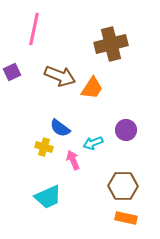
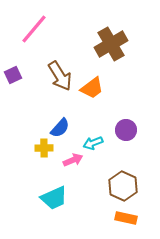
pink line: rotated 28 degrees clockwise
brown cross: rotated 16 degrees counterclockwise
purple square: moved 1 px right, 3 px down
brown arrow: rotated 36 degrees clockwise
orange trapezoid: rotated 20 degrees clockwise
blue semicircle: rotated 85 degrees counterclockwise
yellow cross: moved 1 px down; rotated 18 degrees counterclockwise
pink arrow: rotated 90 degrees clockwise
brown hexagon: rotated 24 degrees clockwise
cyan trapezoid: moved 6 px right, 1 px down
